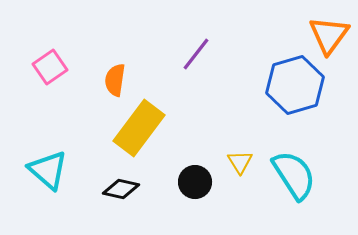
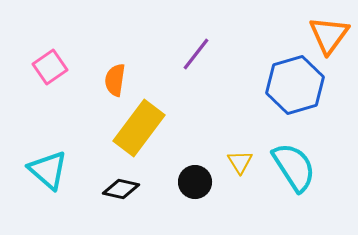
cyan semicircle: moved 8 px up
